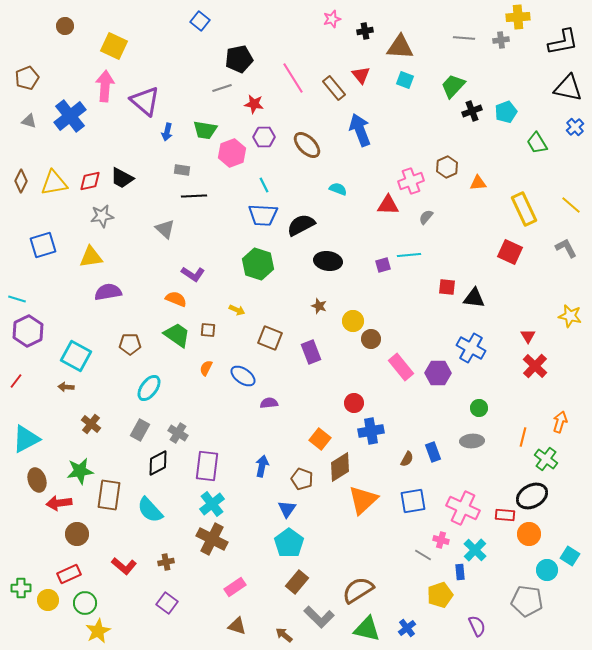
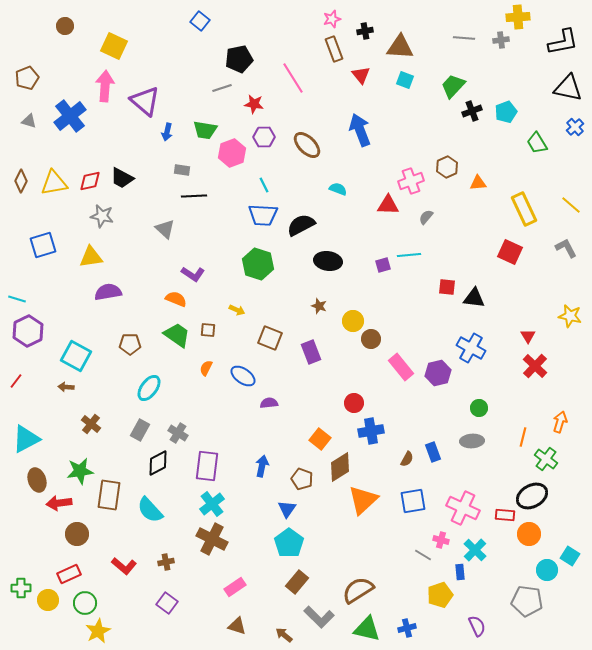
brown rectangle at (334, 88): moved 39 px up; rotated 20 degrees clockwise
gray star at (102, 216): rotated 20 degrees clockwise
purple hexagon at (438, 373): rotated 15 degrees counterclockwise
blue cross at (407, 628): rotated 24 degrees clockwise
